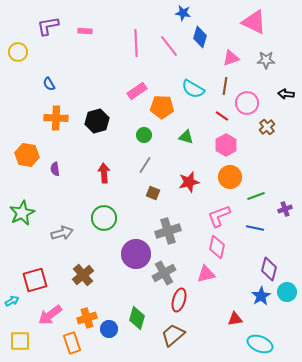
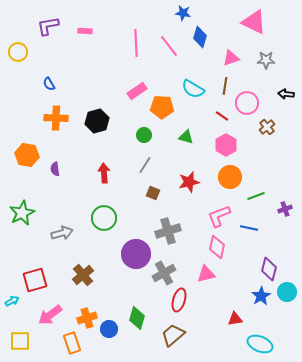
blue line at (255, 228): moved 6 px left
